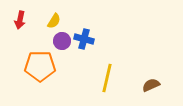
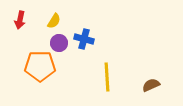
purple circle: moved 3 px left, 2 px down
yellow line: moved 1 px up; rotated 16 degrees counterclockwise
